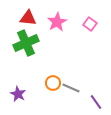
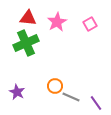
pink square: rotated 24 degrees clockwise
orange circle: moved 2 px right, 3 px down
gray line: moved 9 px down
purple star: moved 1 px left, 2 px up
purple line: moved 1 px down
